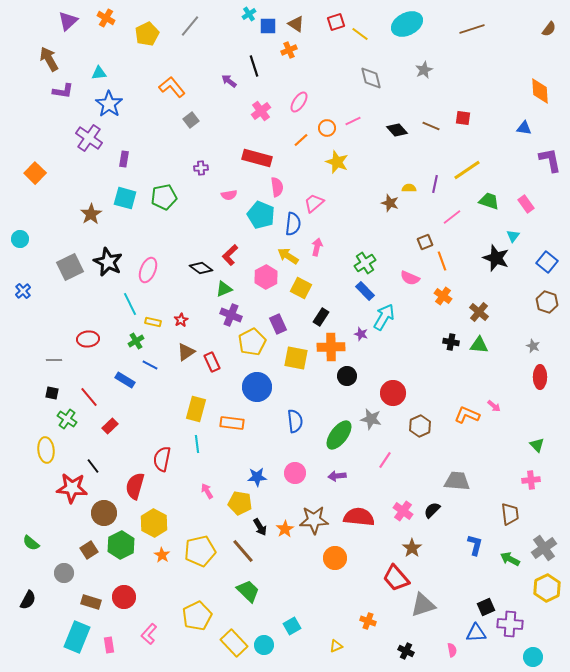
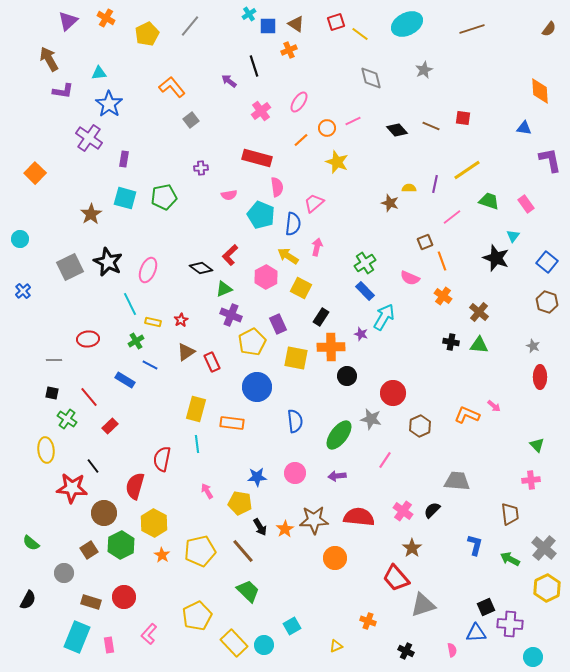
gray cross at (544, 548): rotated 15 degrees counterclockwise
